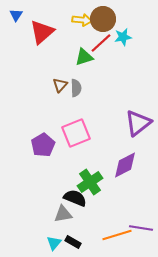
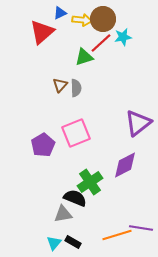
blue triangle: moved 44 px right, 2 px up; rotated 32 degrees clockwise
